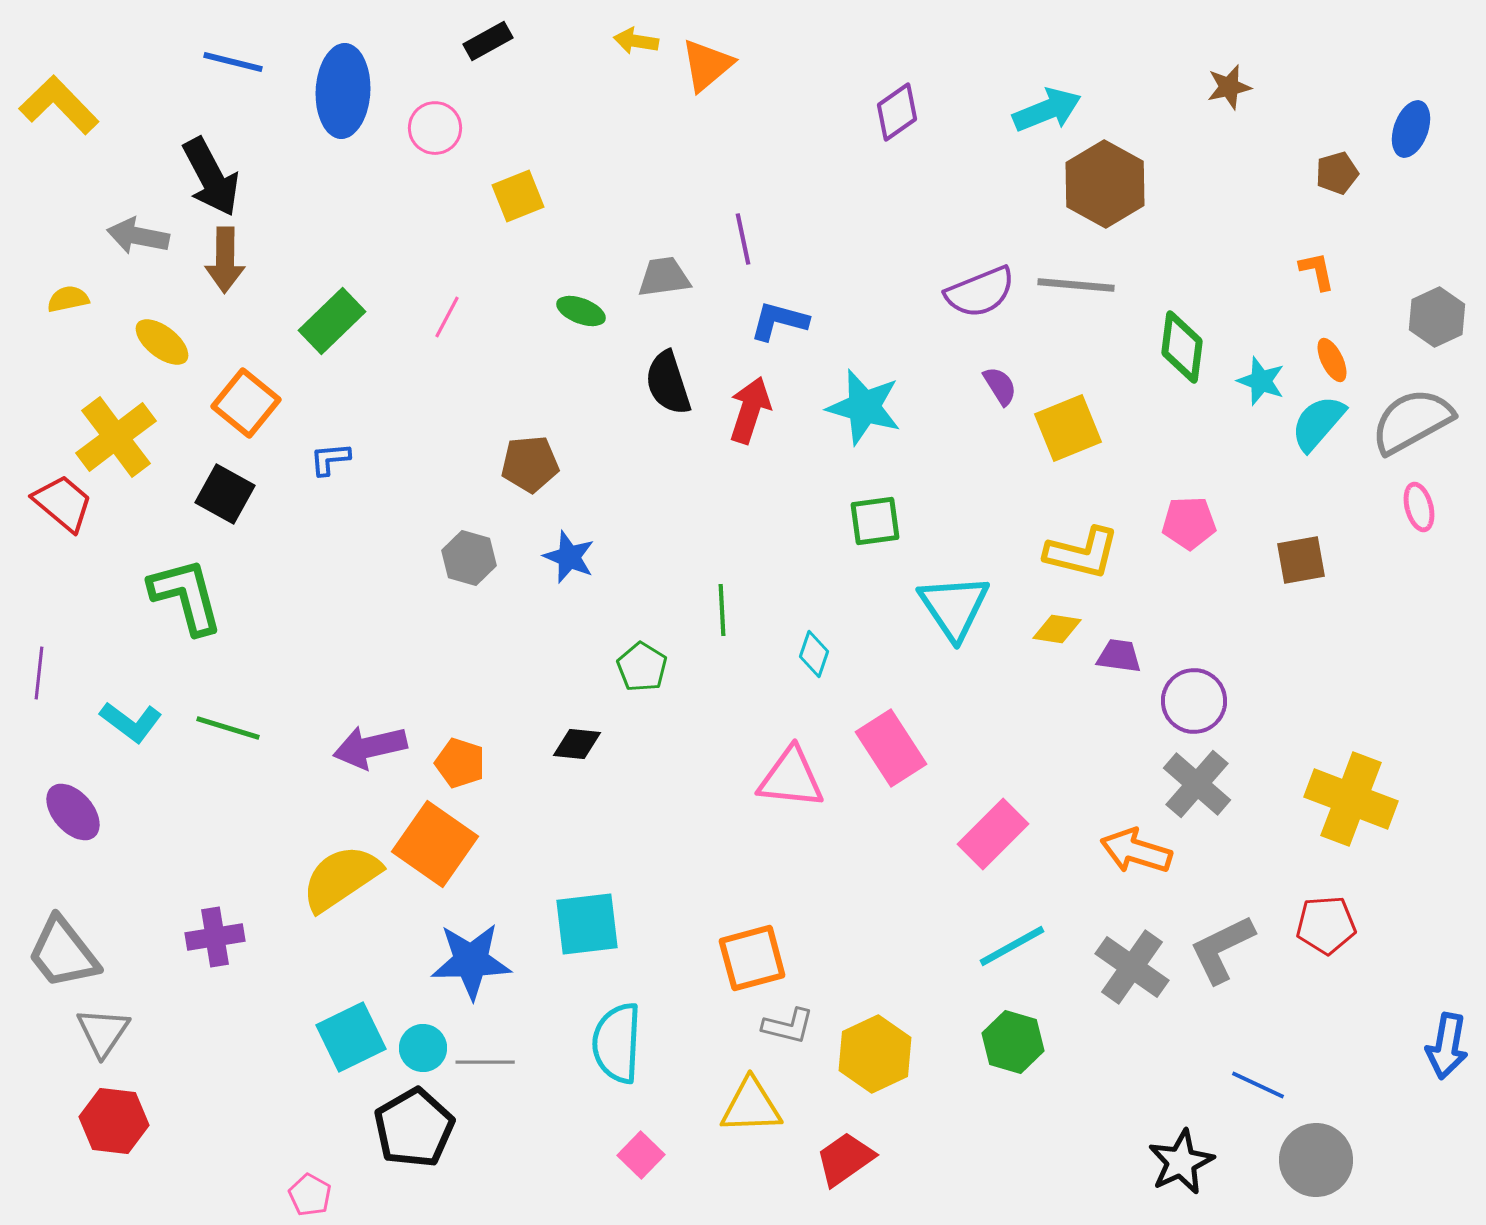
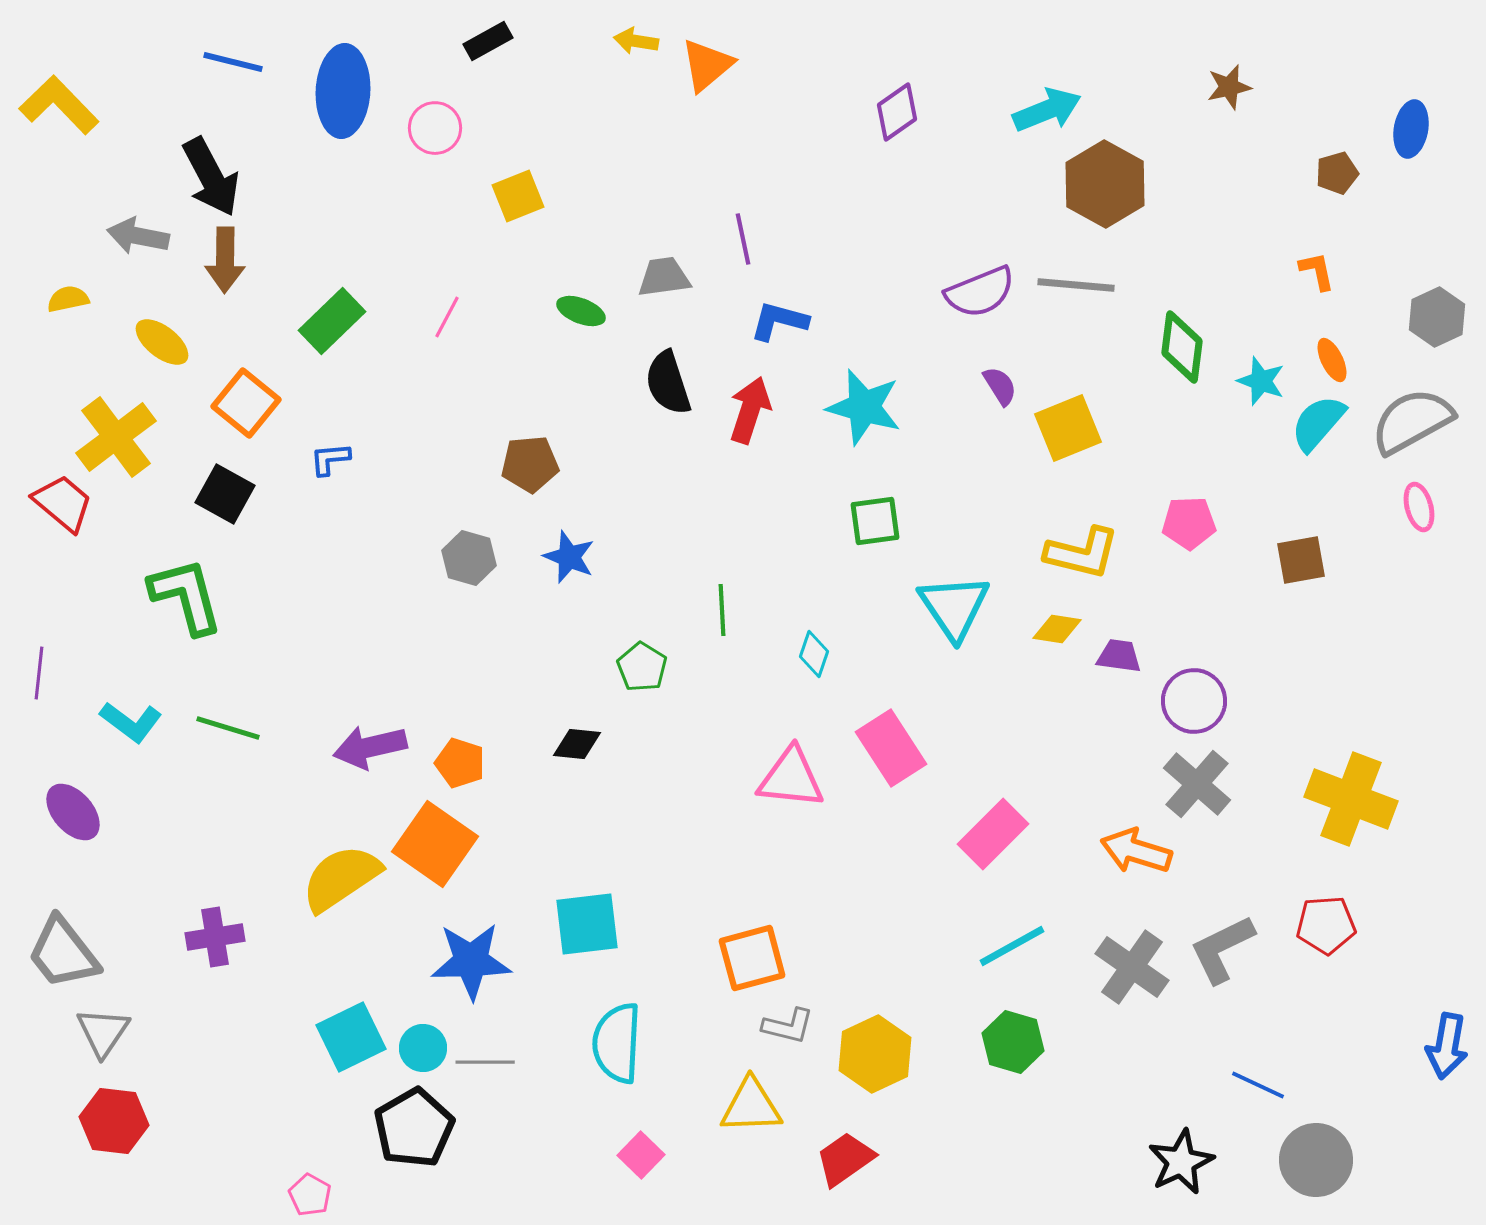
blue ellipse at (1411, 129): rotated 10 degrees counterclockwise
